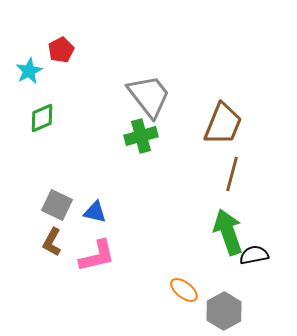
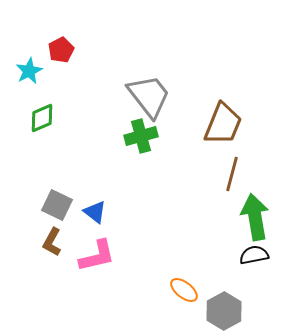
blue triangle: rotated 25 degrees clockwise
green arrow: moved 27 px right, 15 px up; rotated 9 degrees clockwise
